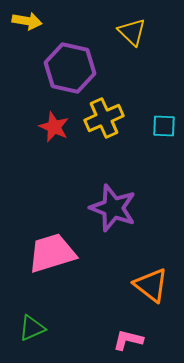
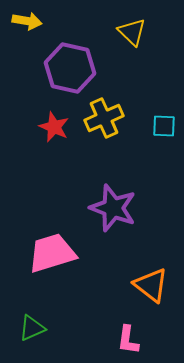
pink L-shape: rotated 96 degrees counterclockwise
